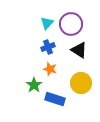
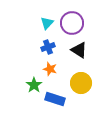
purple circle: moved 1 px right, 1 px up
